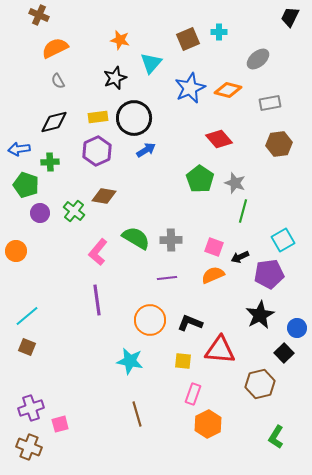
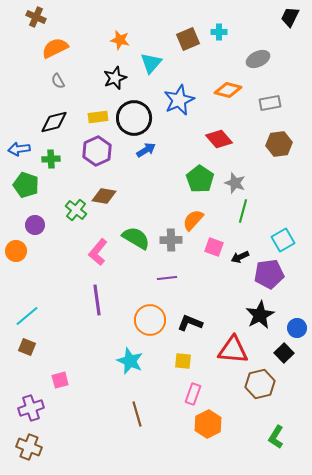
brown cross at (39, 15): moved 3 px left, 2 px down
gray ellipse at (258, 59): rotated 15 degrees clockwise
blue star at (190, 88): moved 11 px left, 12 px down
green cross at (50, 162): moved 1 px right, 3 px up
green cross at (74, 211): moved 2 px right, 1 px up
purple circle at (40, 213): moved 5 px left, 12 px down
orange semicircle at (213, 275): moved 20 px left, 55 px up; rotated 25 degrees counterclockwise
red triangle at (220, 350): moved 13 px right
cyan star at (130, 361): rotated 12 degrees clockwise
pink square at (60, 424): moved 44 px up
